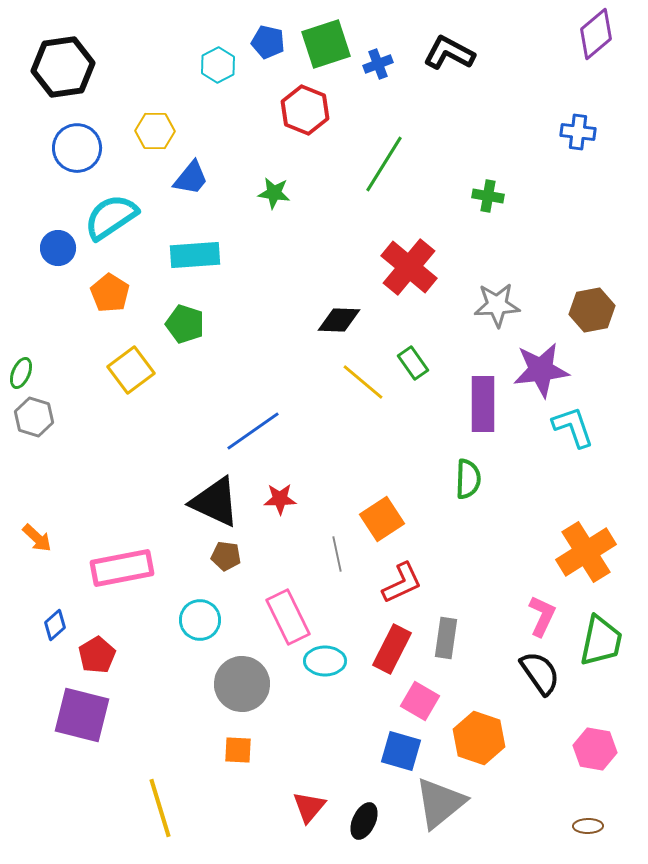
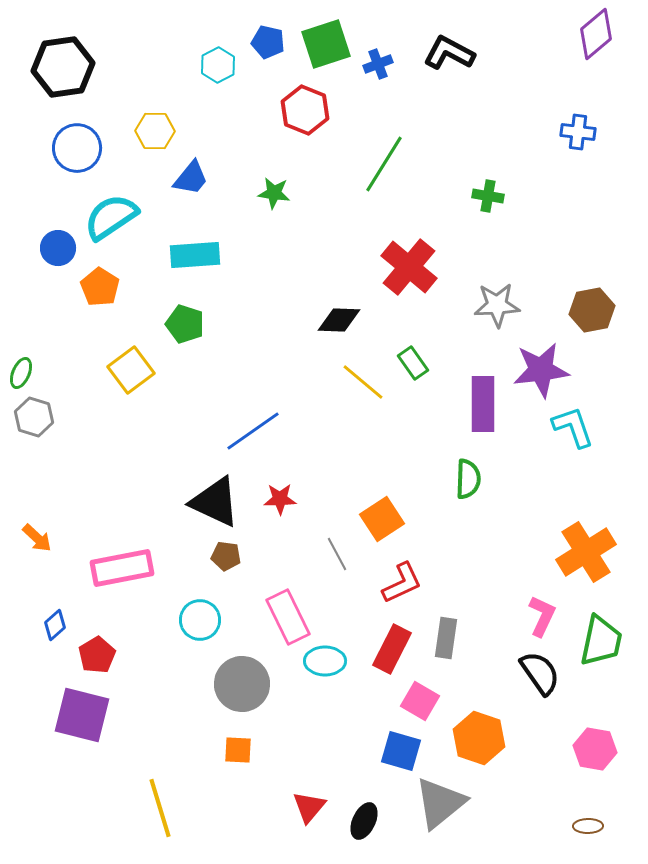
orange pentagon at (110, 293): moved 10 px left, 6 px up
gray line at (337, 554): rotated 16 degrees counterclockwise
